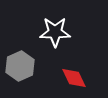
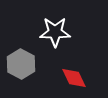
gray hexagon: moved 1 px right, 2 px up; rotated 8 degrees counterclockwise
